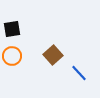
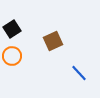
black square: rotated 24 degrees counterclockwise
brown square: moved 14 px up; rotated 18 degrees clockwise
